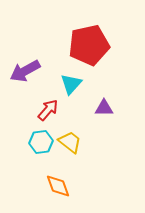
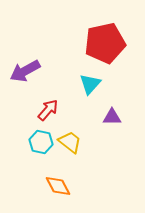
red pentagon: moved 16 px right, 2 px up
cyan triangle: moved 19 px right
purple triangle: moved 8 px right, 9 px down
cyan hexagon: rotated 20 degrees clockwise
orange diamond: rotated 8 degrees counterclockwise
